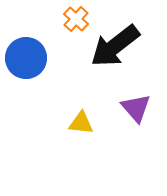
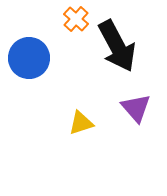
black arrow: moved 2 px right; rotated 80 degrees counterclockwise
blue circle: moved 3 px right
yellow triangle: rotated 24 degrees counterclockwise
